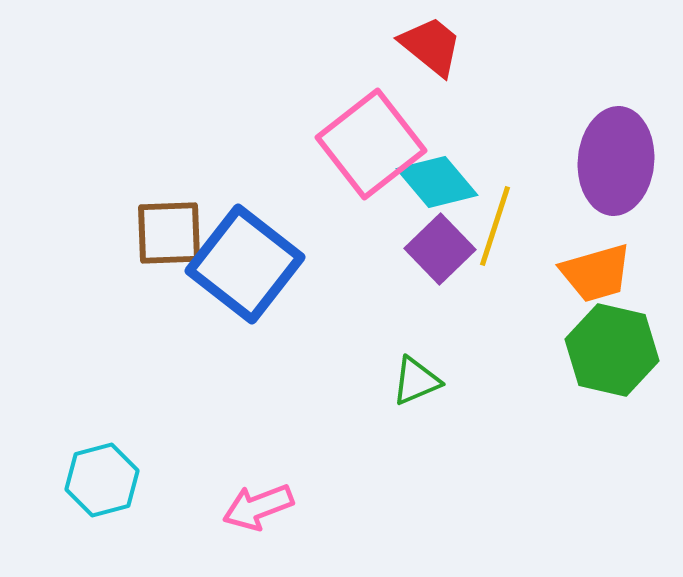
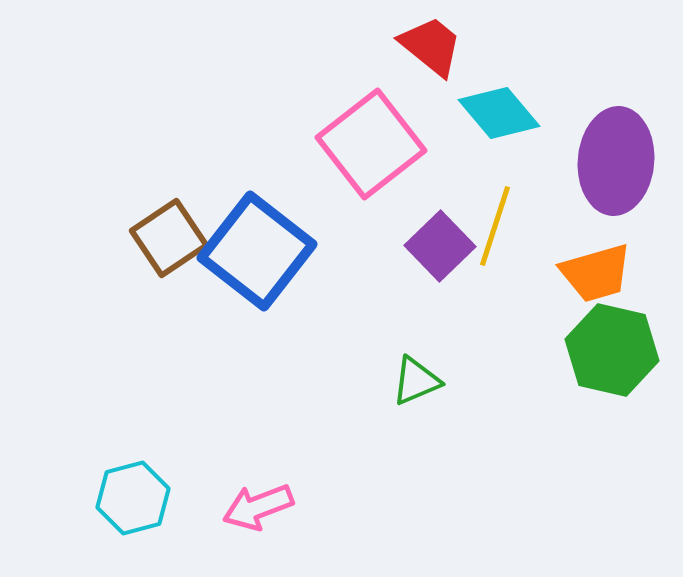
cyan diamond: moved 62 px right, 69 px up
brown square: moved 5 px down; rotated 32 degrees counterclockwise
purple square: moved 3 px up
blue square: moved 12 px right, 13 px up
cyan hexagon: moved 31 px right, 18 px down
